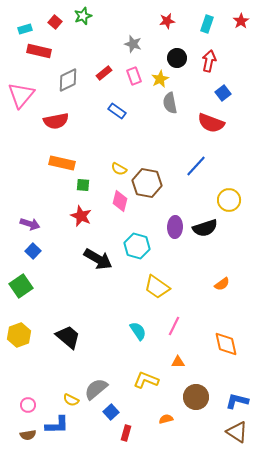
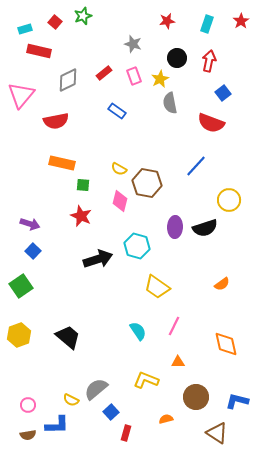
black arrow at (98, 259): rotated 48 degrees counterclockwise
brown triangle at (237, 432): moved 20 px left, 1 px down
